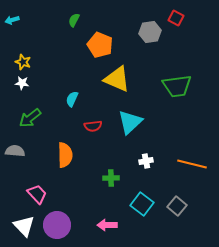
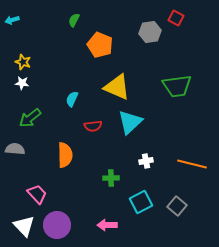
yellow triangle: moved 8 px down
gray semicircle: moved 2 px up
cyan square: moved 1 px left, 2 px up; rotated 25 degrees clockwise
